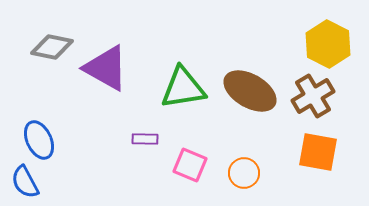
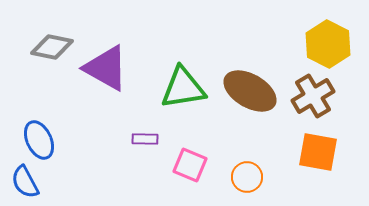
orange circle: moved 3 px right, 4 px down
